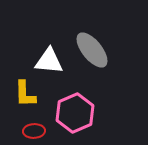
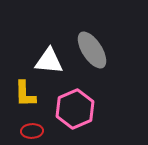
gray ellipse: rotated 6 degrees clockwise
pink hexagon: moved 4 px up
red ellipse: moved 2 px left
